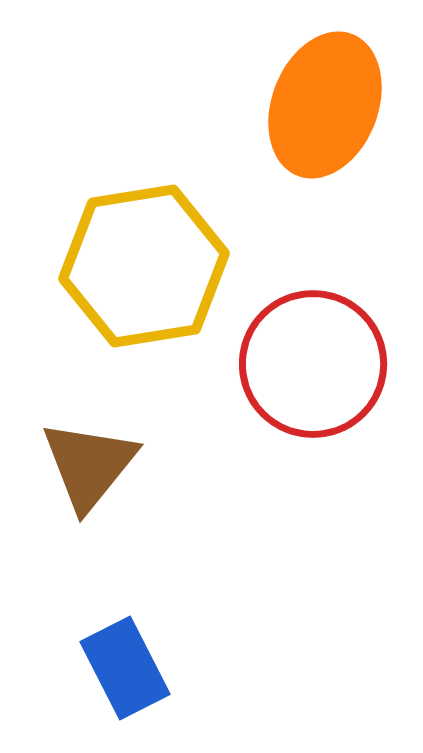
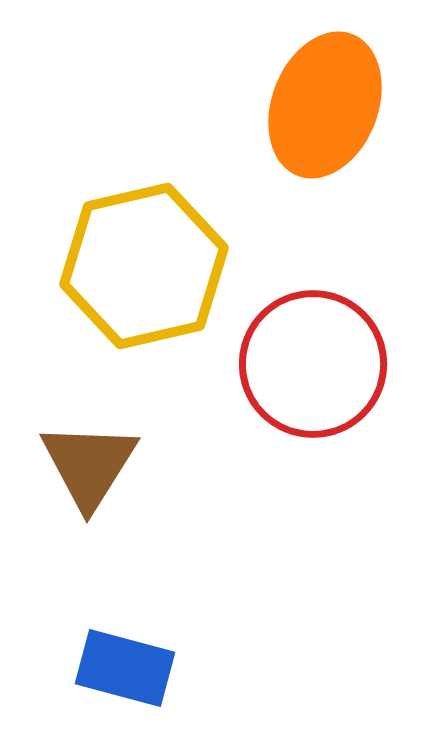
yellow hexagon: rotated 4 degrees counterclockwise
brown triangle: rotated 7 degrees counterclockwise
blue rectangle: rotated 48 degrees counterclockwise
